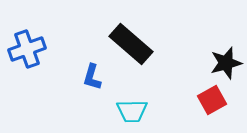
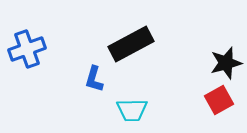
black rectangle: rotated 69 degrees counterclockwise
blue L-shape: moved 2 px right, 2 px down
red square: moved 7 px right
cyan trapezoid: moved 1 px up
